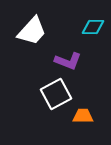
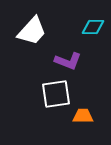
white square: rotated 20 degrees clockwise
